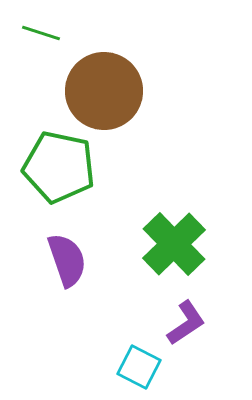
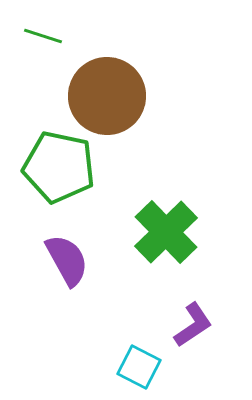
green line: moved 2 px right, 3 px down
brown circle: moved 3 px right, 5 px down
green cross: moved 8 px left, 12 px up
purple semicircle: rotated 10 degrees counterclockwise
purple L-shape: moved 7 px right, 2 px down
